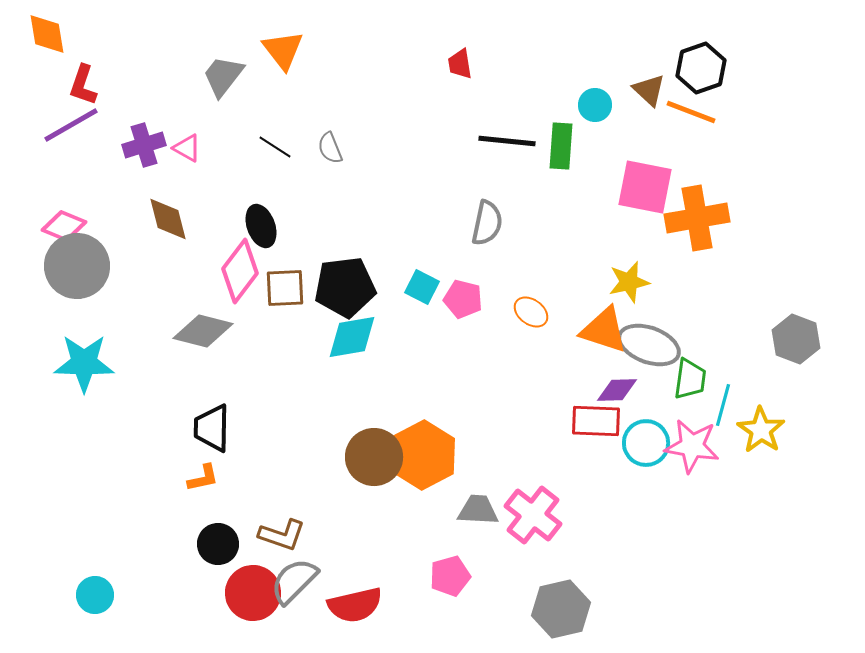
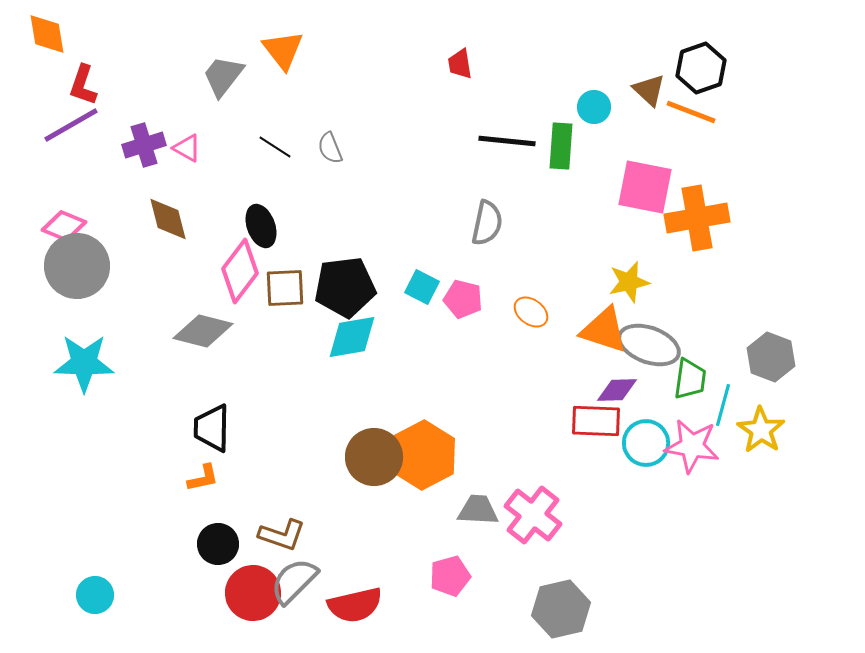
cyan circle at (595, 105): moved 1 px left, 2 px down
gray hexagon at (796, 339): moved 25 px left, 18 px down
